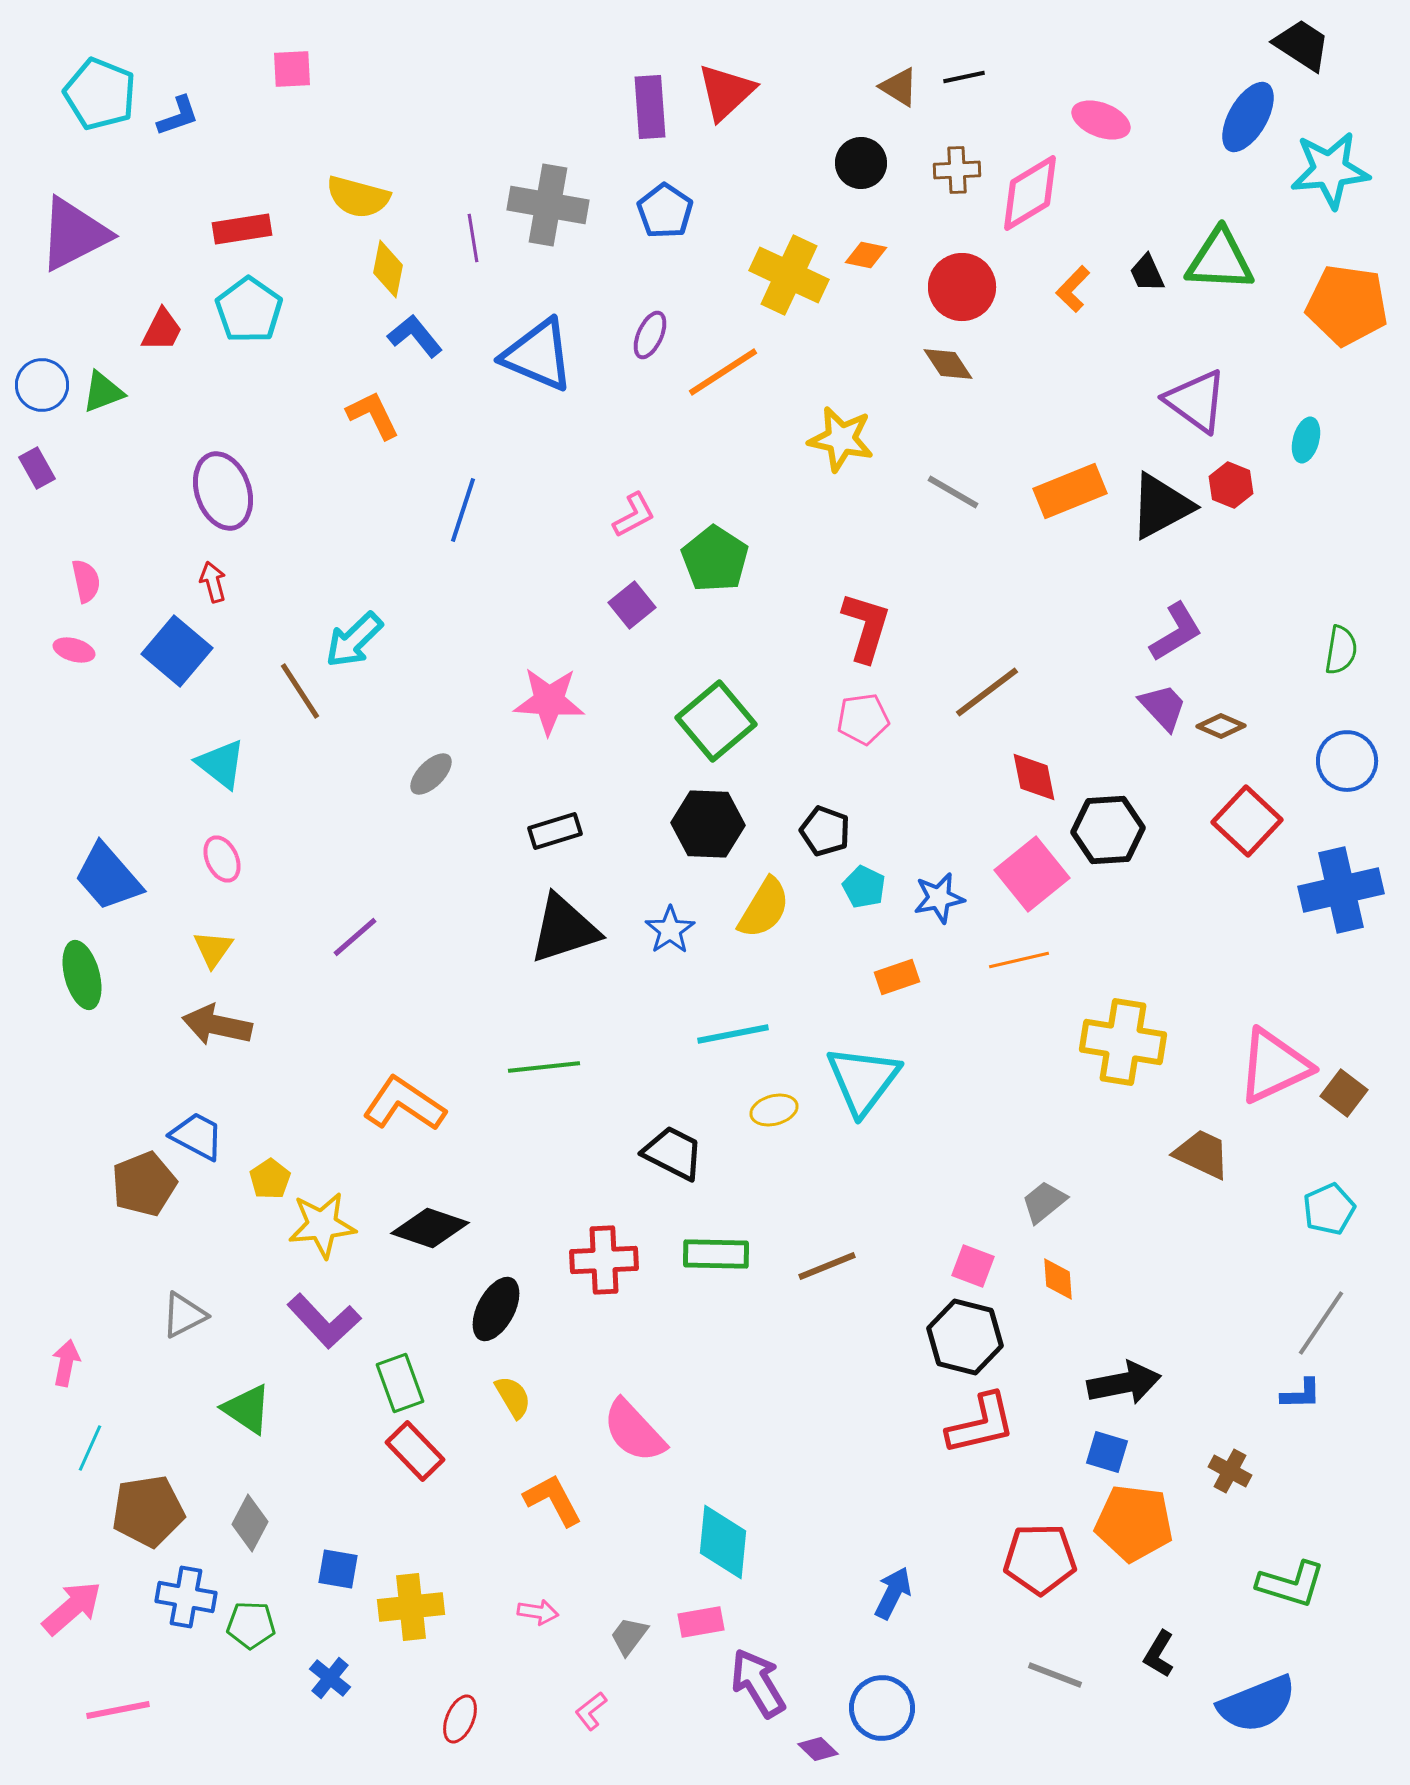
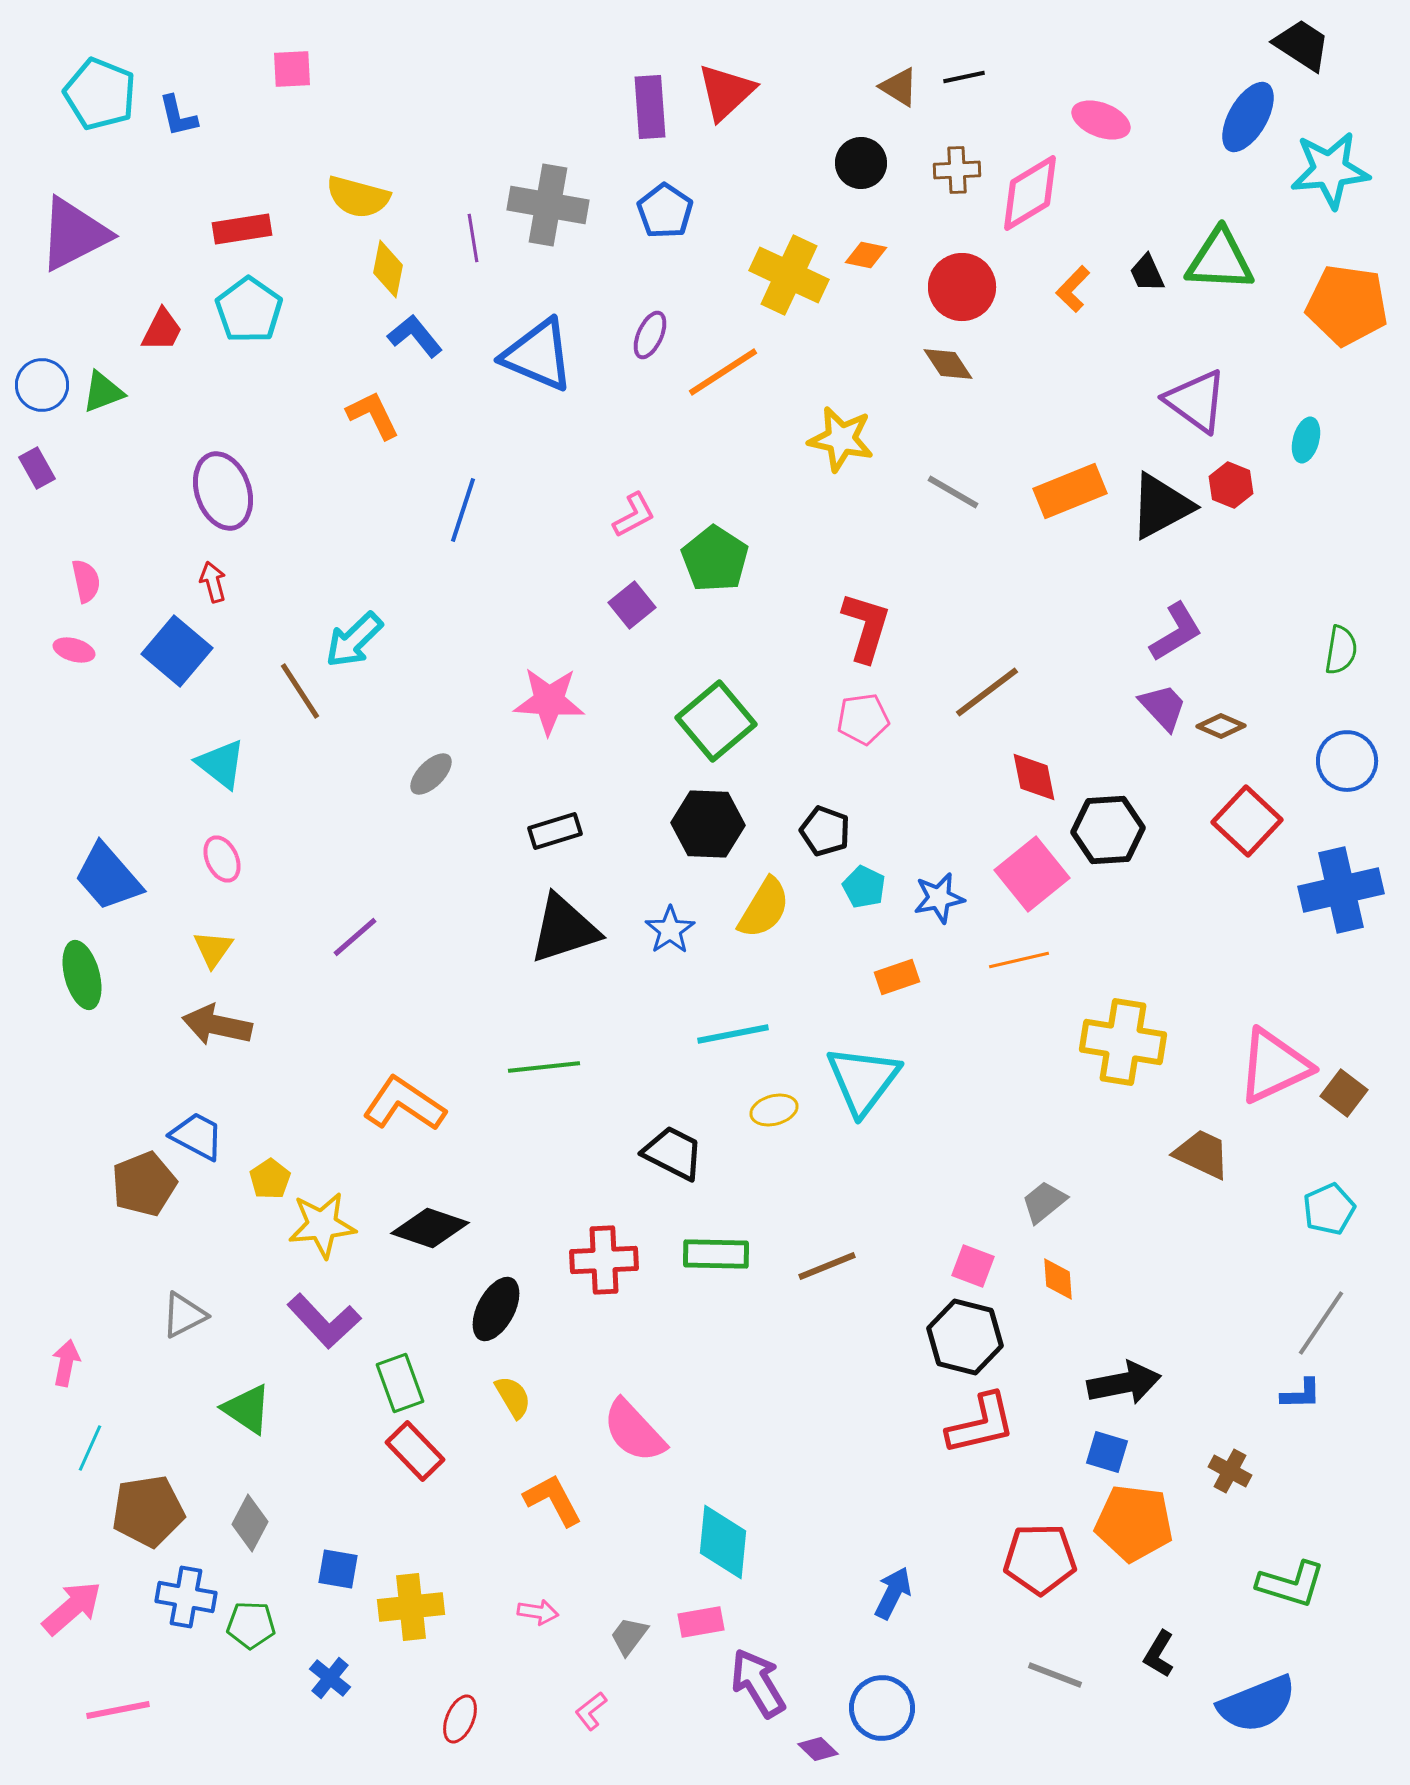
blue L-shape at (178, 116): rotated 96 degrees clockwise
